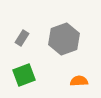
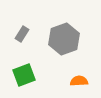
gray rectangle: moved 4 px up
